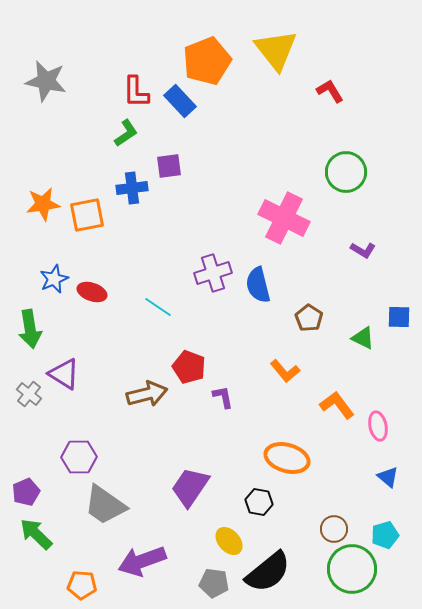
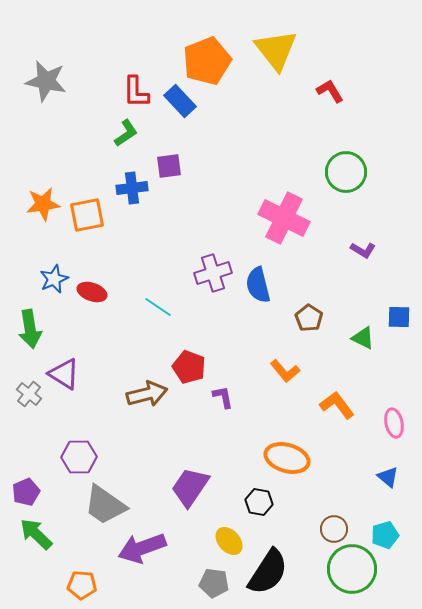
pink ellipse at (378, 426): moved 16 px right, 3 px up
purple arrow at (142, 561): moved 13 px up
black semicircle at (268, 572): rotated 18 degrees counterclockwise
